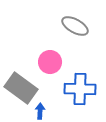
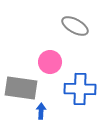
gray rectangle: rotated 28 degrees counterclockwise
blue arrow: moved 1 px right
